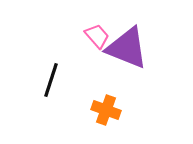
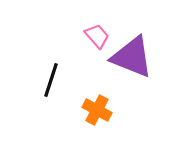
purple triangle: moved 5 px right, 9 px down
orange cross: moved 9 px left; rotated 8 degrees clockwise
